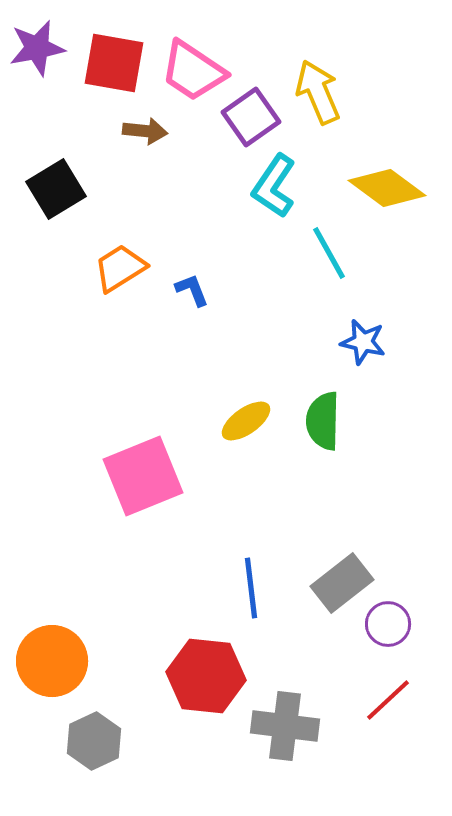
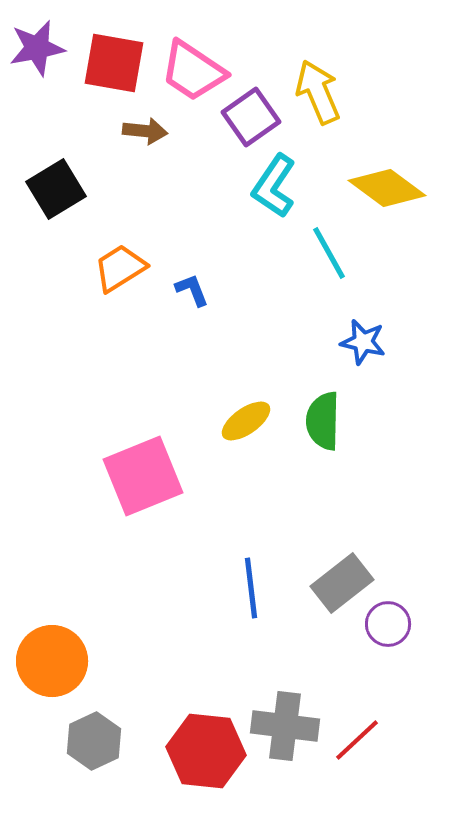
red hexagon: moved 75 px down
red line: moved 31 px left, 40 px down
